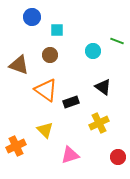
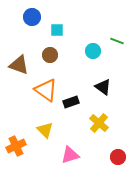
yellow cross: rotated 24 degrees counterclockwise
